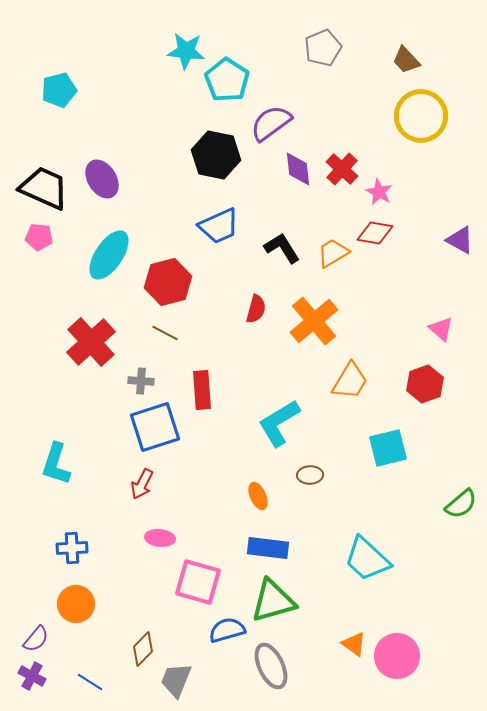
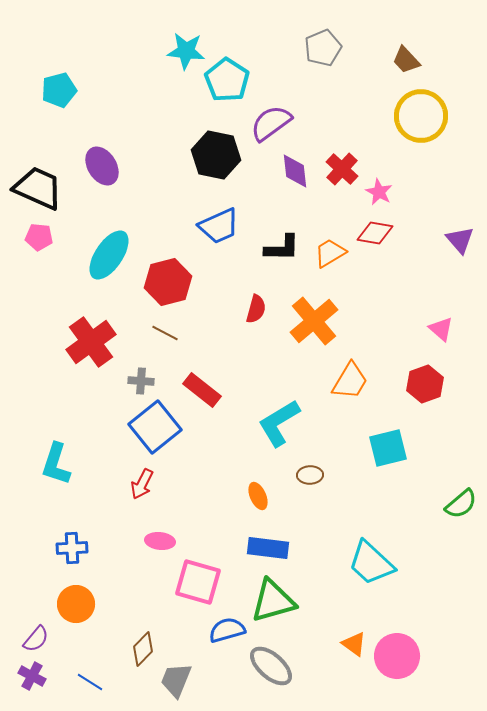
purple diamond at (298, 169): moved 3 px left, 2 px down
purple ellipse at (102, 179): moved 13 px up
black trapezoid at (44, 188): moved 6 px left
purple triangle at (460, 240): rotated 20 degrees clockwise
black L-shape at (282, 248): rotated 123 degrees clockwise
orange trapezoid at (333, 253): moved 3 px left
red cross at (91, 342): rotated 6 degrees clockwise
red rectangle at (202, 390): rotated 48 degrees counterclockwise
blue square at (155, 427): rotated 21 degrees counterclockwise
pink ellipse at (160, 538): moved 3 px down
cyan trapezoid at (367, 559): moved 4 px right, 4 px down
gray ellipse at (271, 666): rotated 24 degrees counterclockwise
